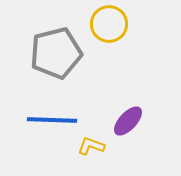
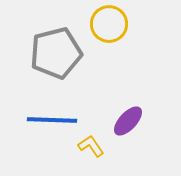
yellow L-shape: rotated 36 degrees clockwise
